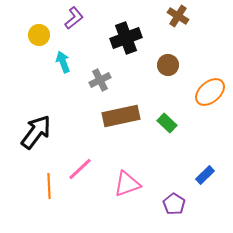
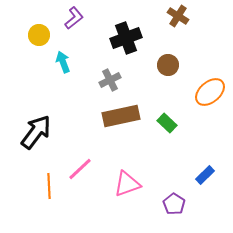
gray cross: moved 10 px right
